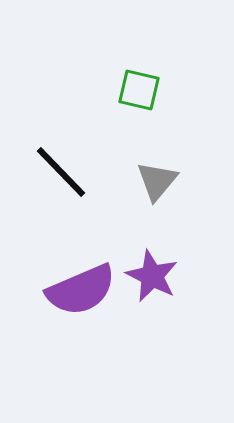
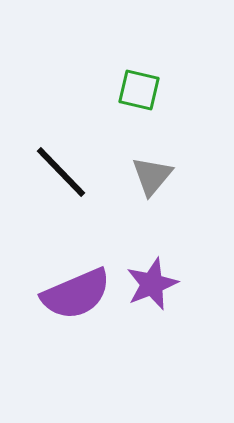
gray triangle: moved 5 px left, 5 px up
purple star: moved 8 px down; rotated 24 degrees clockwise
purple semicircle: moved 5 px left, 4 px down
